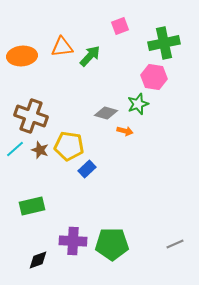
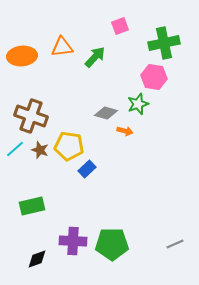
green arrow: moved 5 px right, 1 px down
black diamond: moved 1 px left, 1 px up
